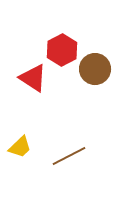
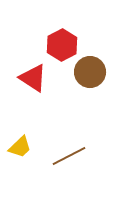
red hexagon: moved 5 px up
brown circle: moved 5 px left, 3 px down
